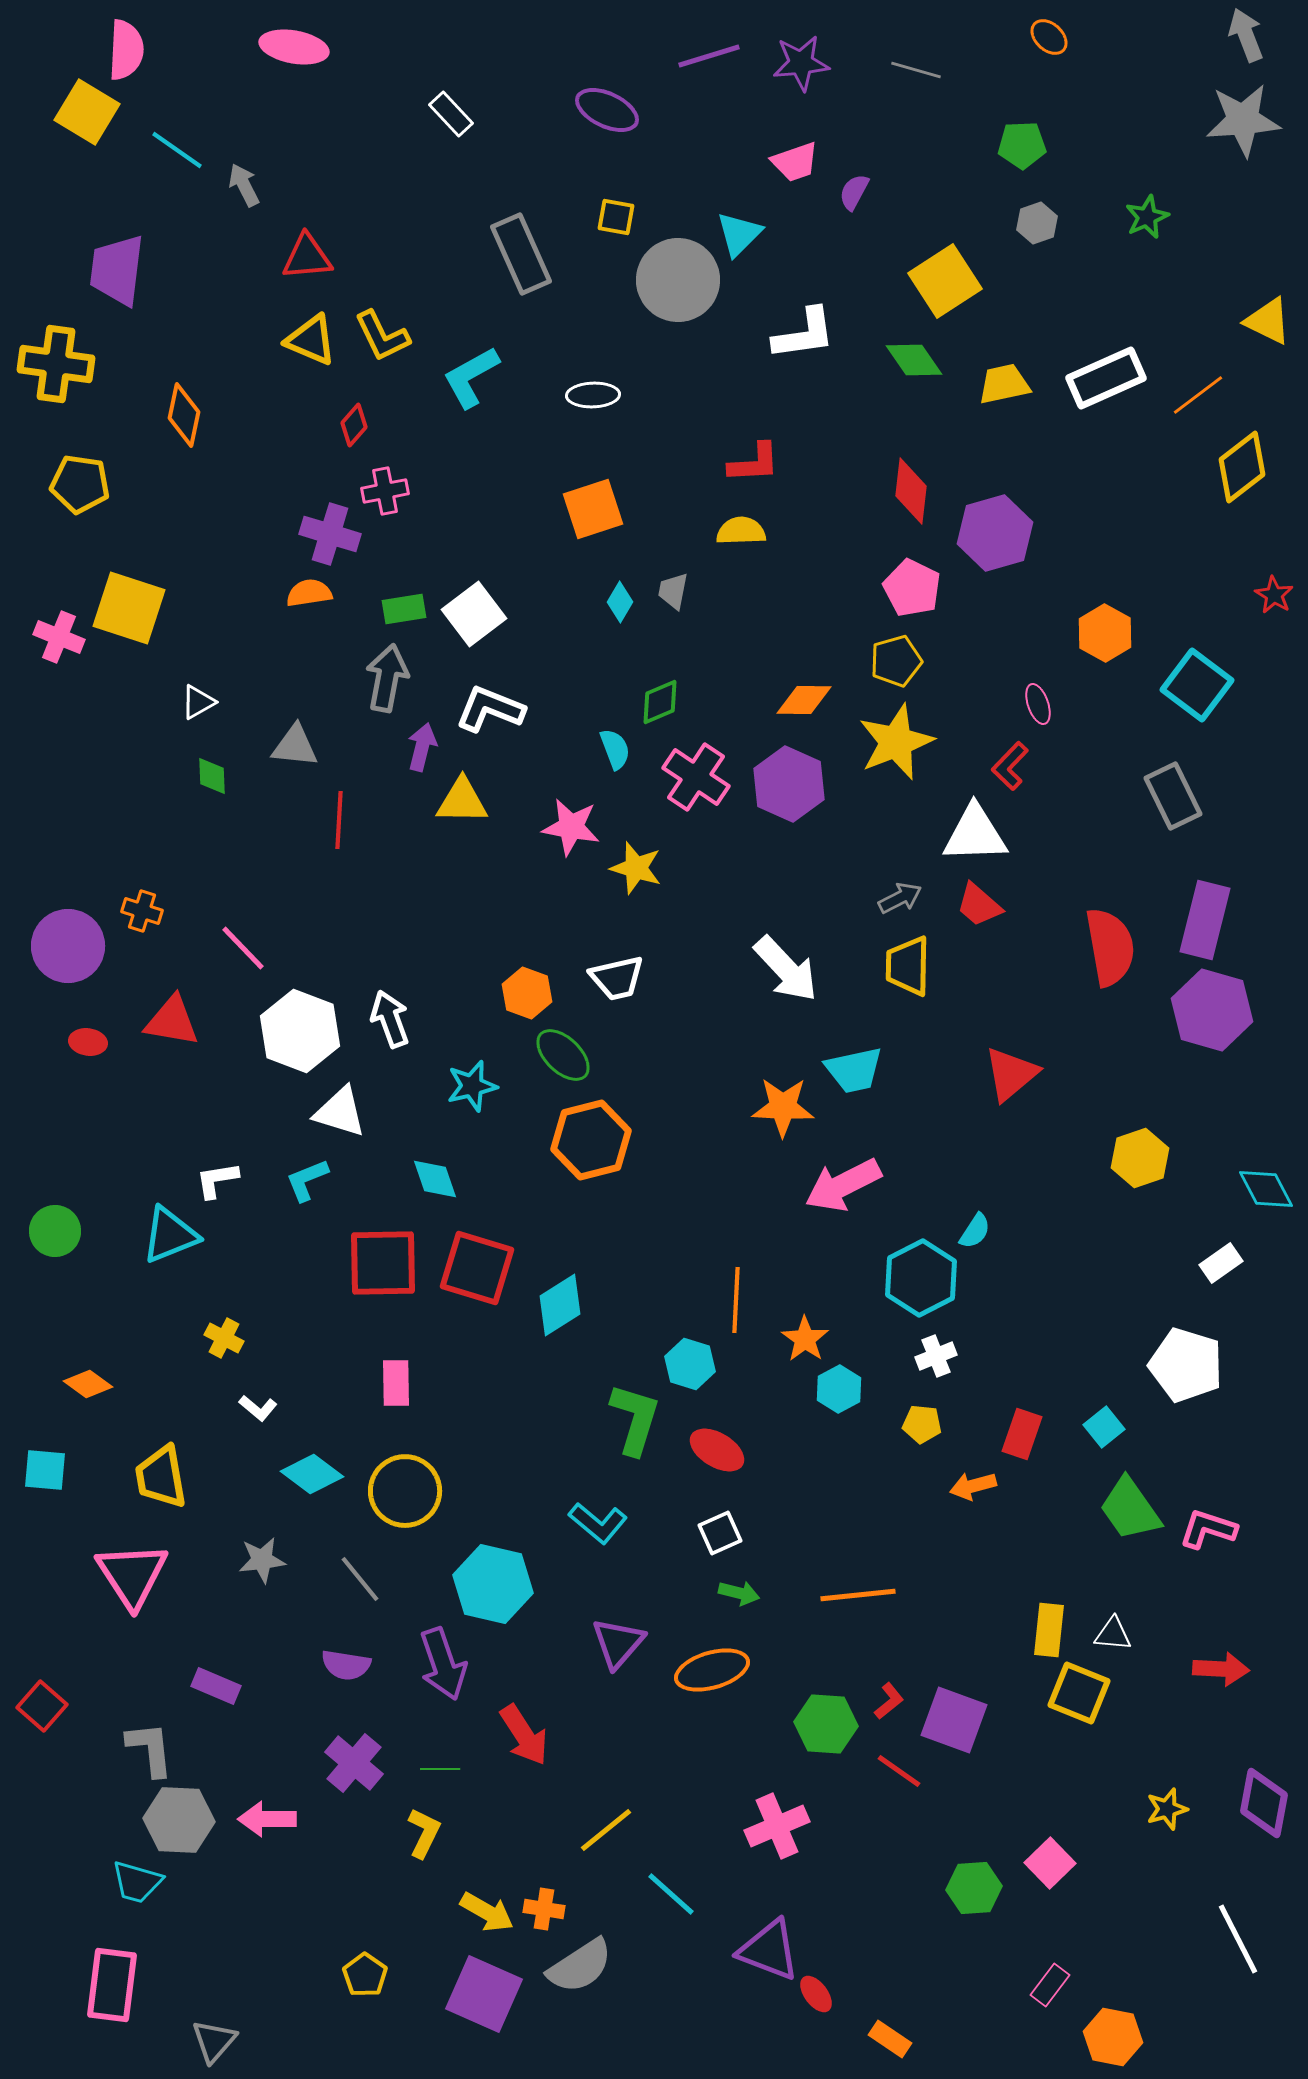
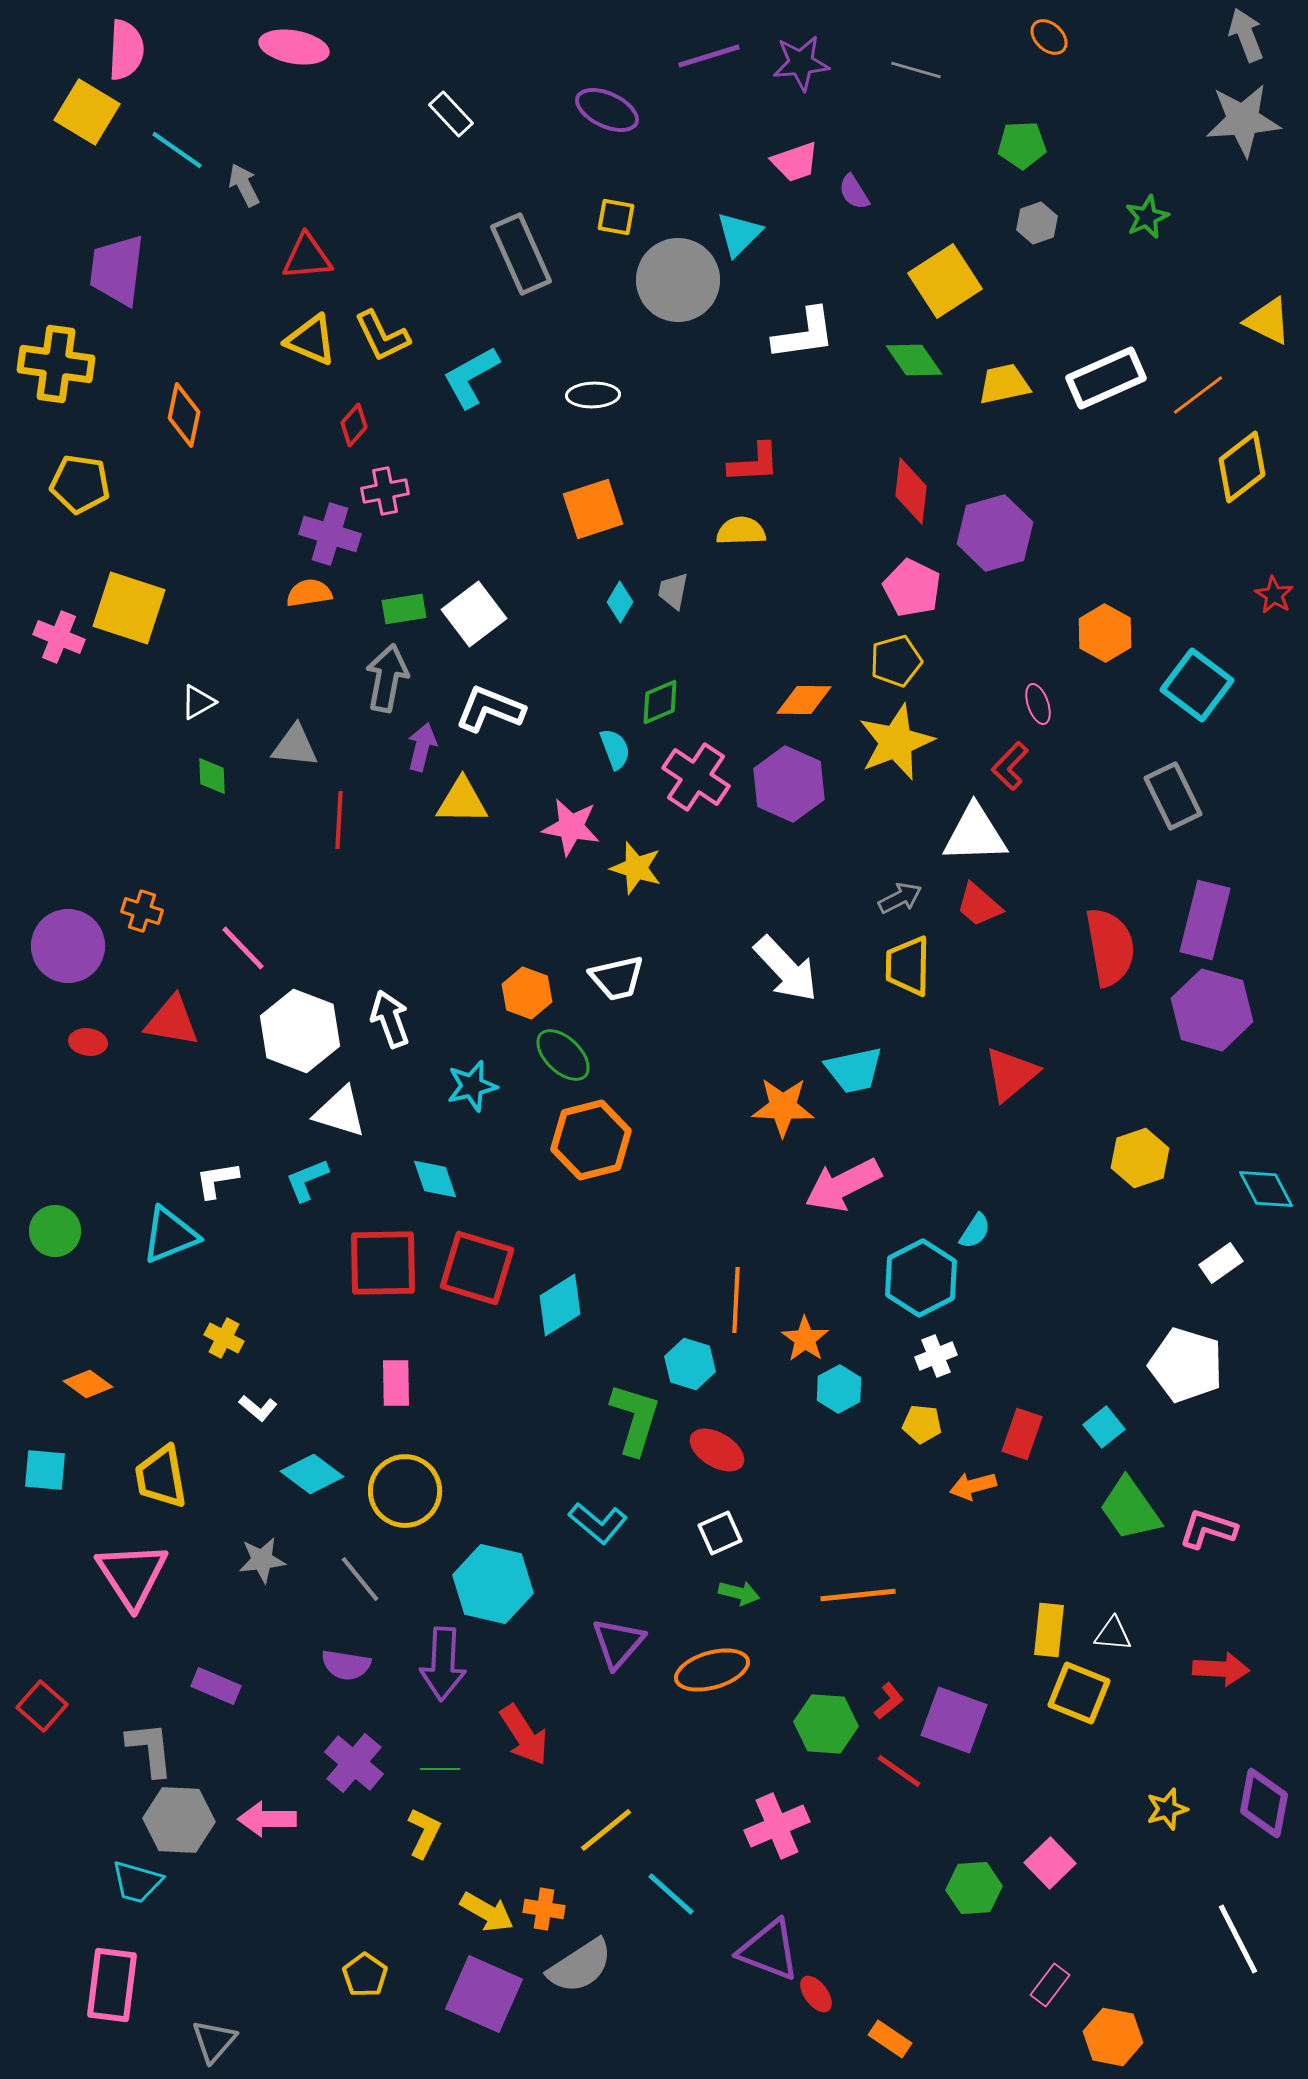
purple semicircle at (854, 192): rotated 60 degrees counterclockwise
purple arrow at (443, 1664): rotated 22 degrees clockwise
